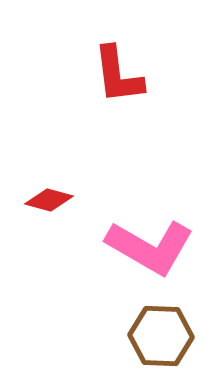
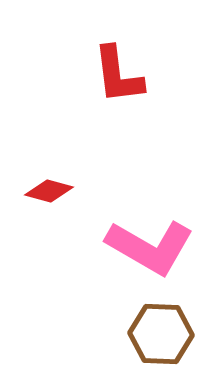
red diamond: moved 9 px up
brown hexagon: moved 2 px up
